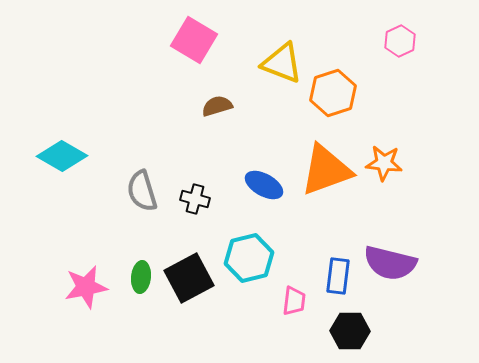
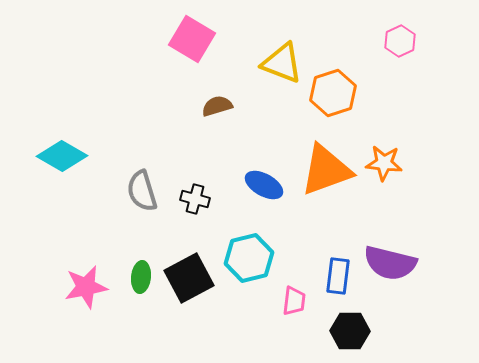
pink square: moved 2 px left, 1 px up
